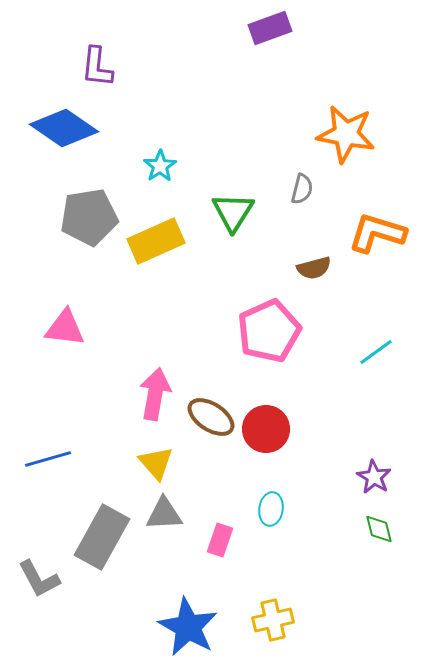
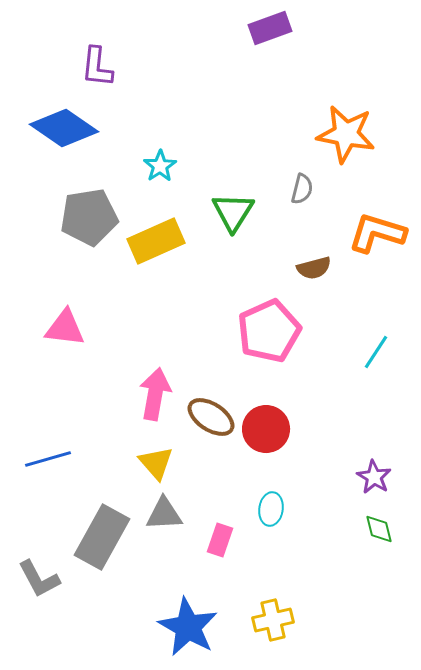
cyan line: rotated 21 degrees counterclockwise
